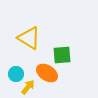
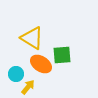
yellow triangle: moved 3 px right
orange ellipse: moved 6 px left, 9 px up
